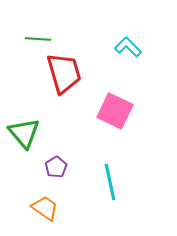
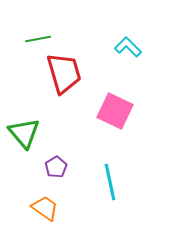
green line: rotated 15 degrees counterclockwise
